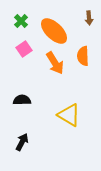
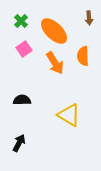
black arrow: moved 3 px left, 1 px down
